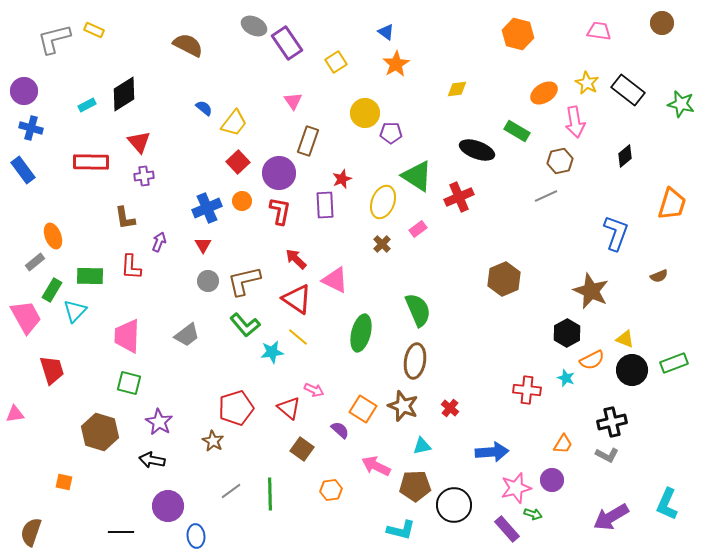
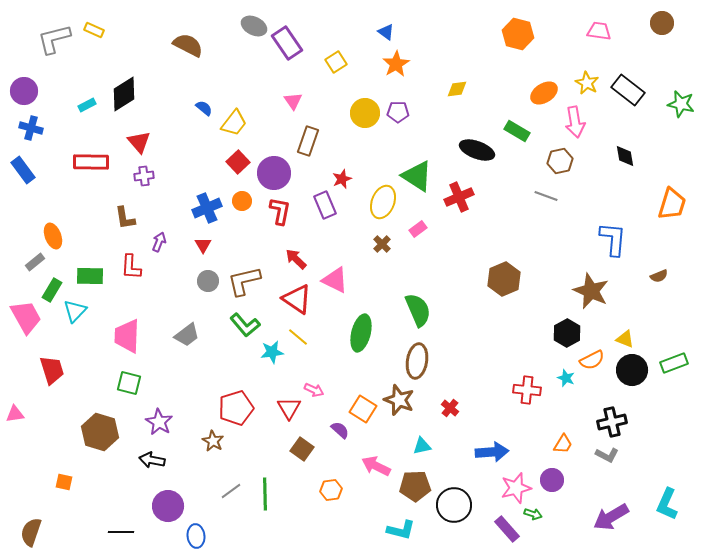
purple pentagon at (391, 133): moved 7 px right, 21 px up
black diamond at (625, 156): rotated 60 degrees counterclockwise
purple circle at (279, 173): moved 5 px left
gray line at (546, 196): rotated 45 degrees clockwise
purple rectangle at (325, 205): rotated 20 degrees counterclockwise
blue L-shape at (616, 233): moved 3 px left, 6 px down; rotated 15 degrees counterclockwise
brown ellipse at (415, 361): moved 2 px right
brown star at (403, 406): moved 4 px left, 6 px up
red triangle at (289, 408): rotated 20 degrees clockwise
green line at (270, 494): moved 5 px left
